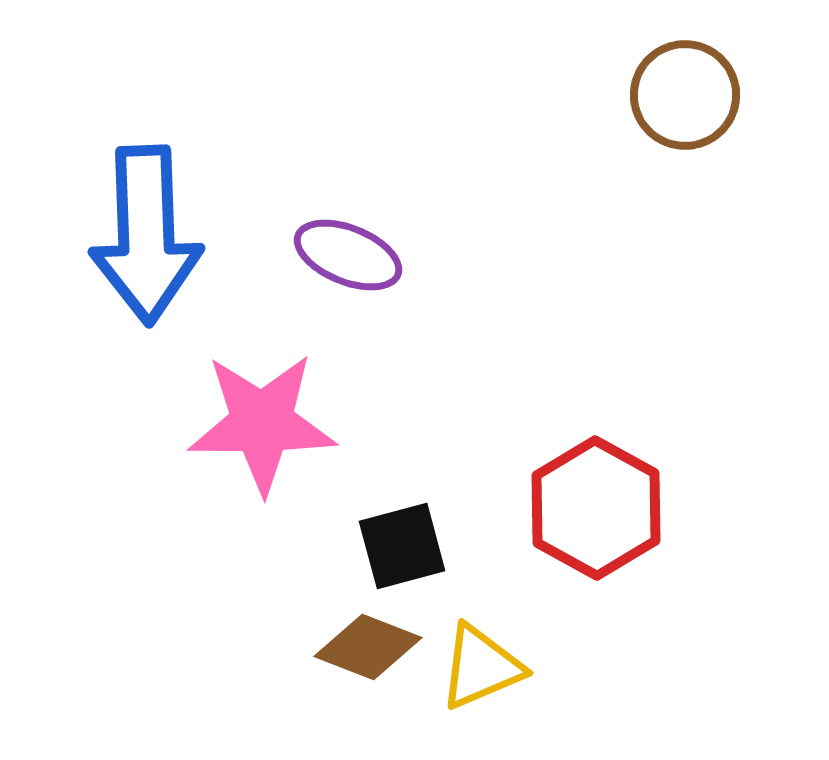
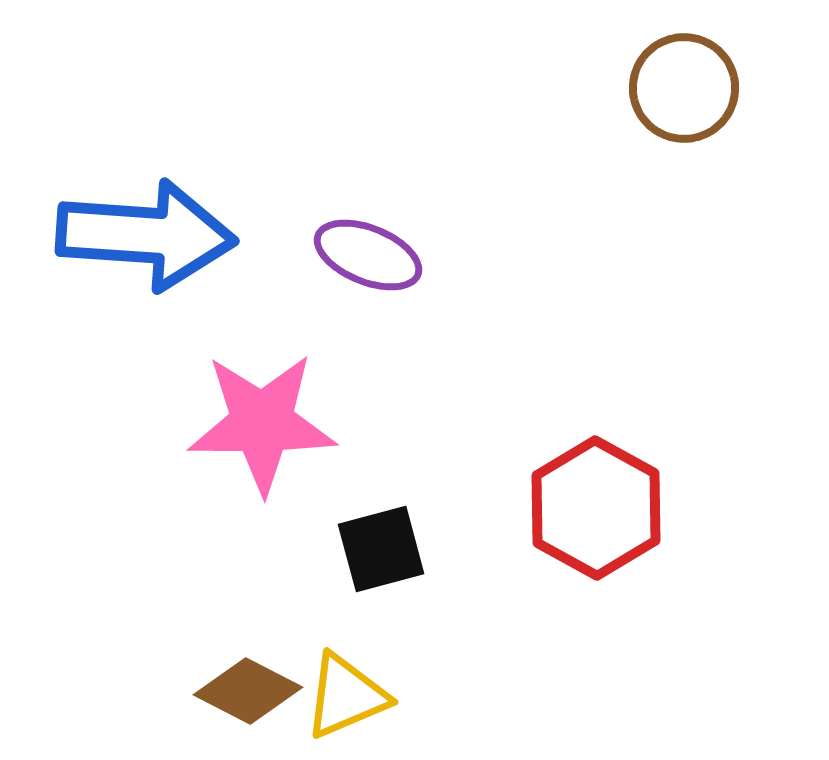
brown circle: moved 1 px left, 7 px up
blue arrow: rotated 84 degrees counterclockwise
purple ellipse: moved 20 px right
black square: moved 21 px left, 3 px down
brown diamond: moved 120 px left, 44 px down; rotated 6 degrees clockwise
yellow triangle: moved 135 px left, 29 px down
